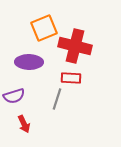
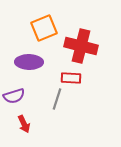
red cross: moved 6 px right
